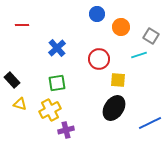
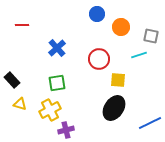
gray square: rotated 21 degrees counterclockwise
